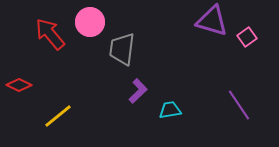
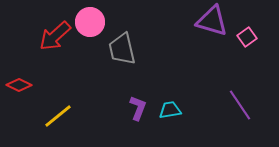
red arrow: moved 5 px right, 2 px down; rotated 92 degrees counterclockwise
gray trapezoid: rotated 20 degrees counterclockwise
purple L-shape: moved 17 px down; rotated 25 degrees counterclockwise
purple line: moved 1 px right
